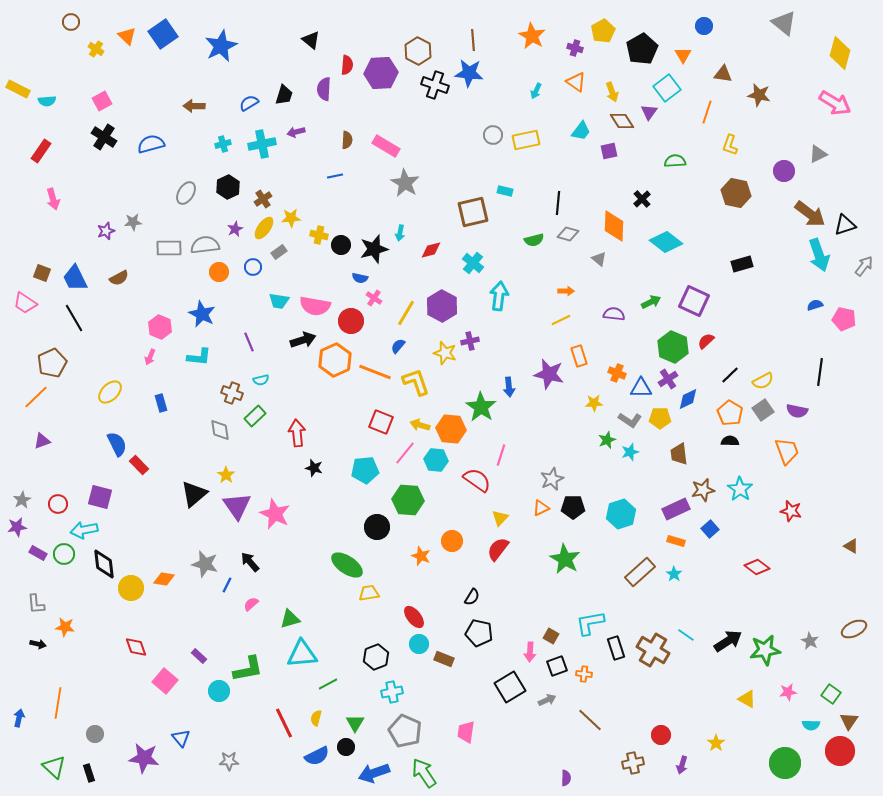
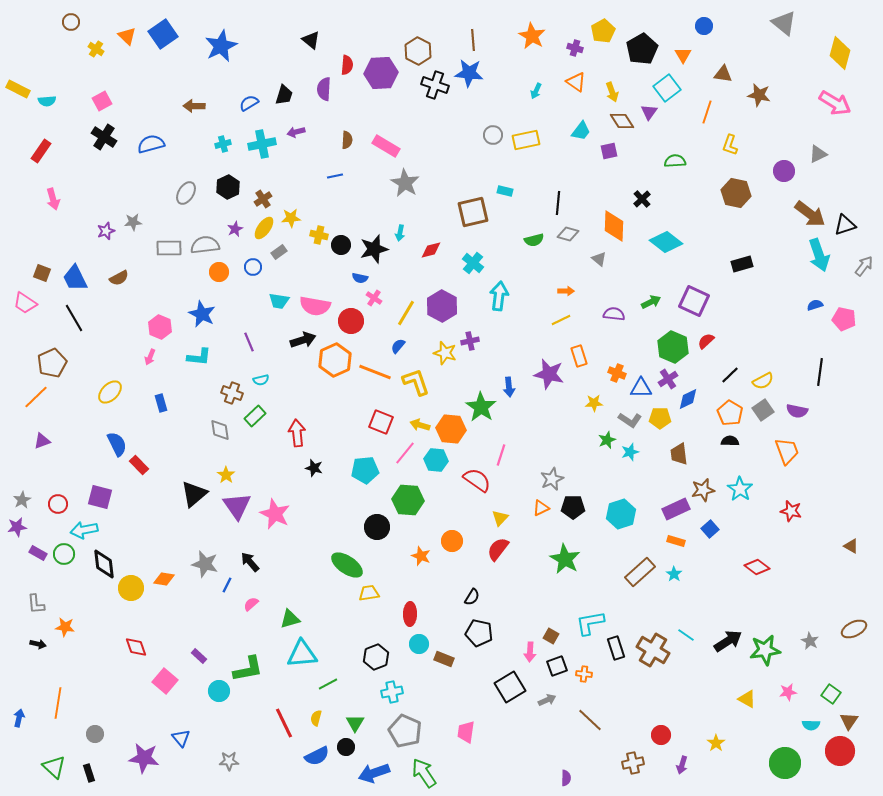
red ellipse at (414, 617): moved 4 px left, 3 px up; rotated 40 degrees clockwise
